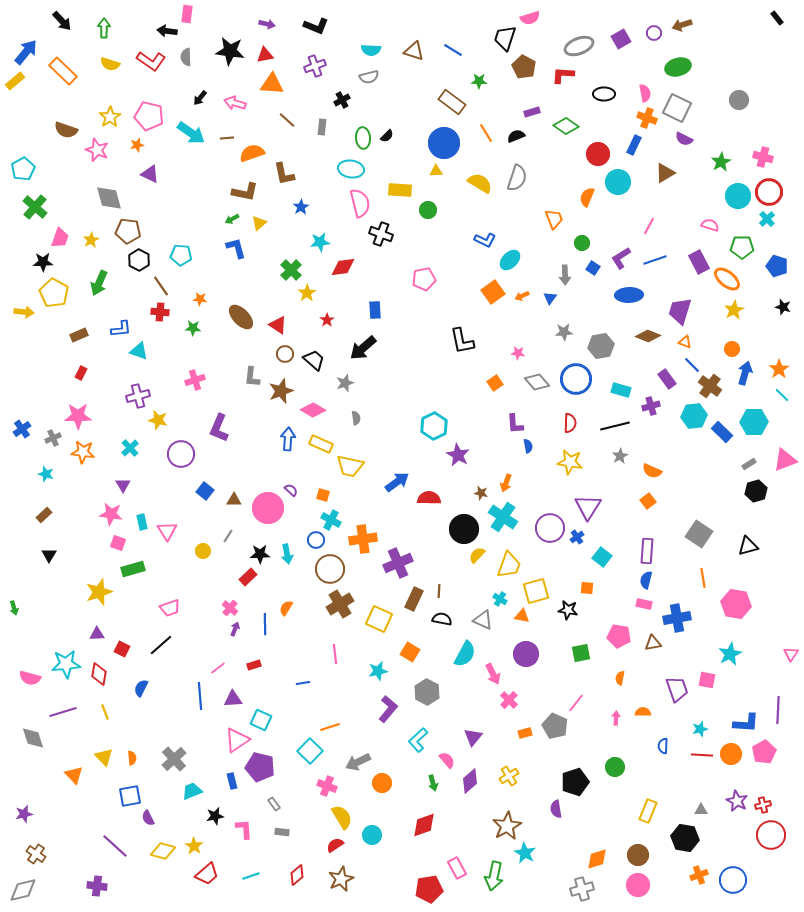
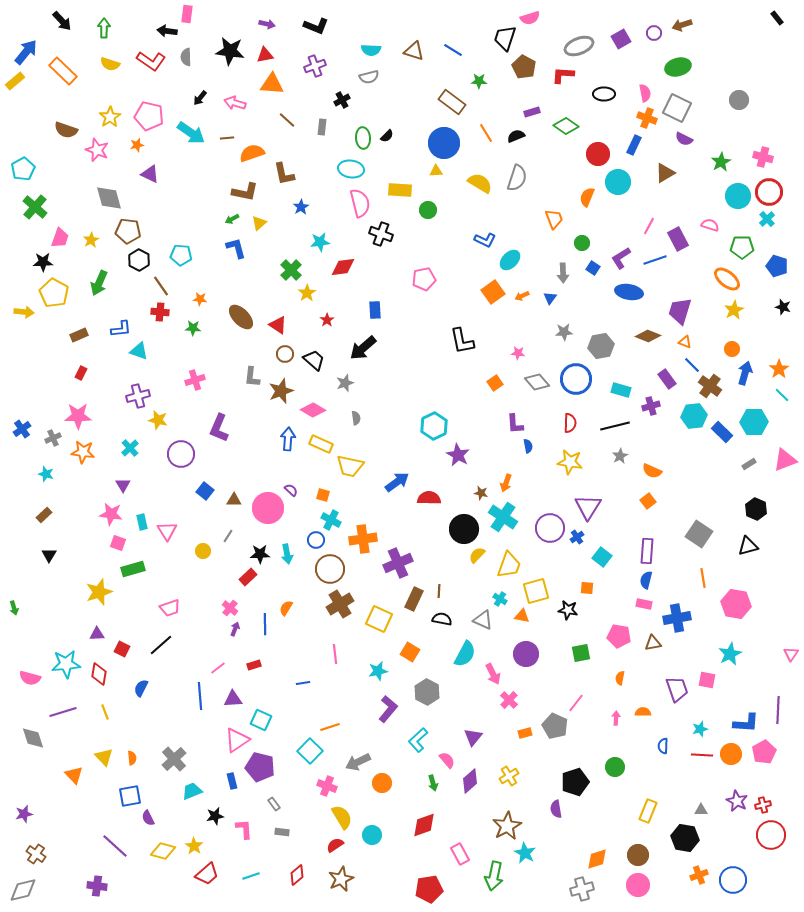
purple rectangle at (699, 262): moved 21 px left, 23 px up
gray arrow at (565, 275): moved 2 px left, 2 px up
blue ellipse at (629, 295): moved 3 px up; rotated 12 degrees clockwise
black hexagon at (756, 491): moved 18 px down; rotated 20 degrees counterclockwise
pink rectangle at (457, 868): moved 3 px right, 14 px up
